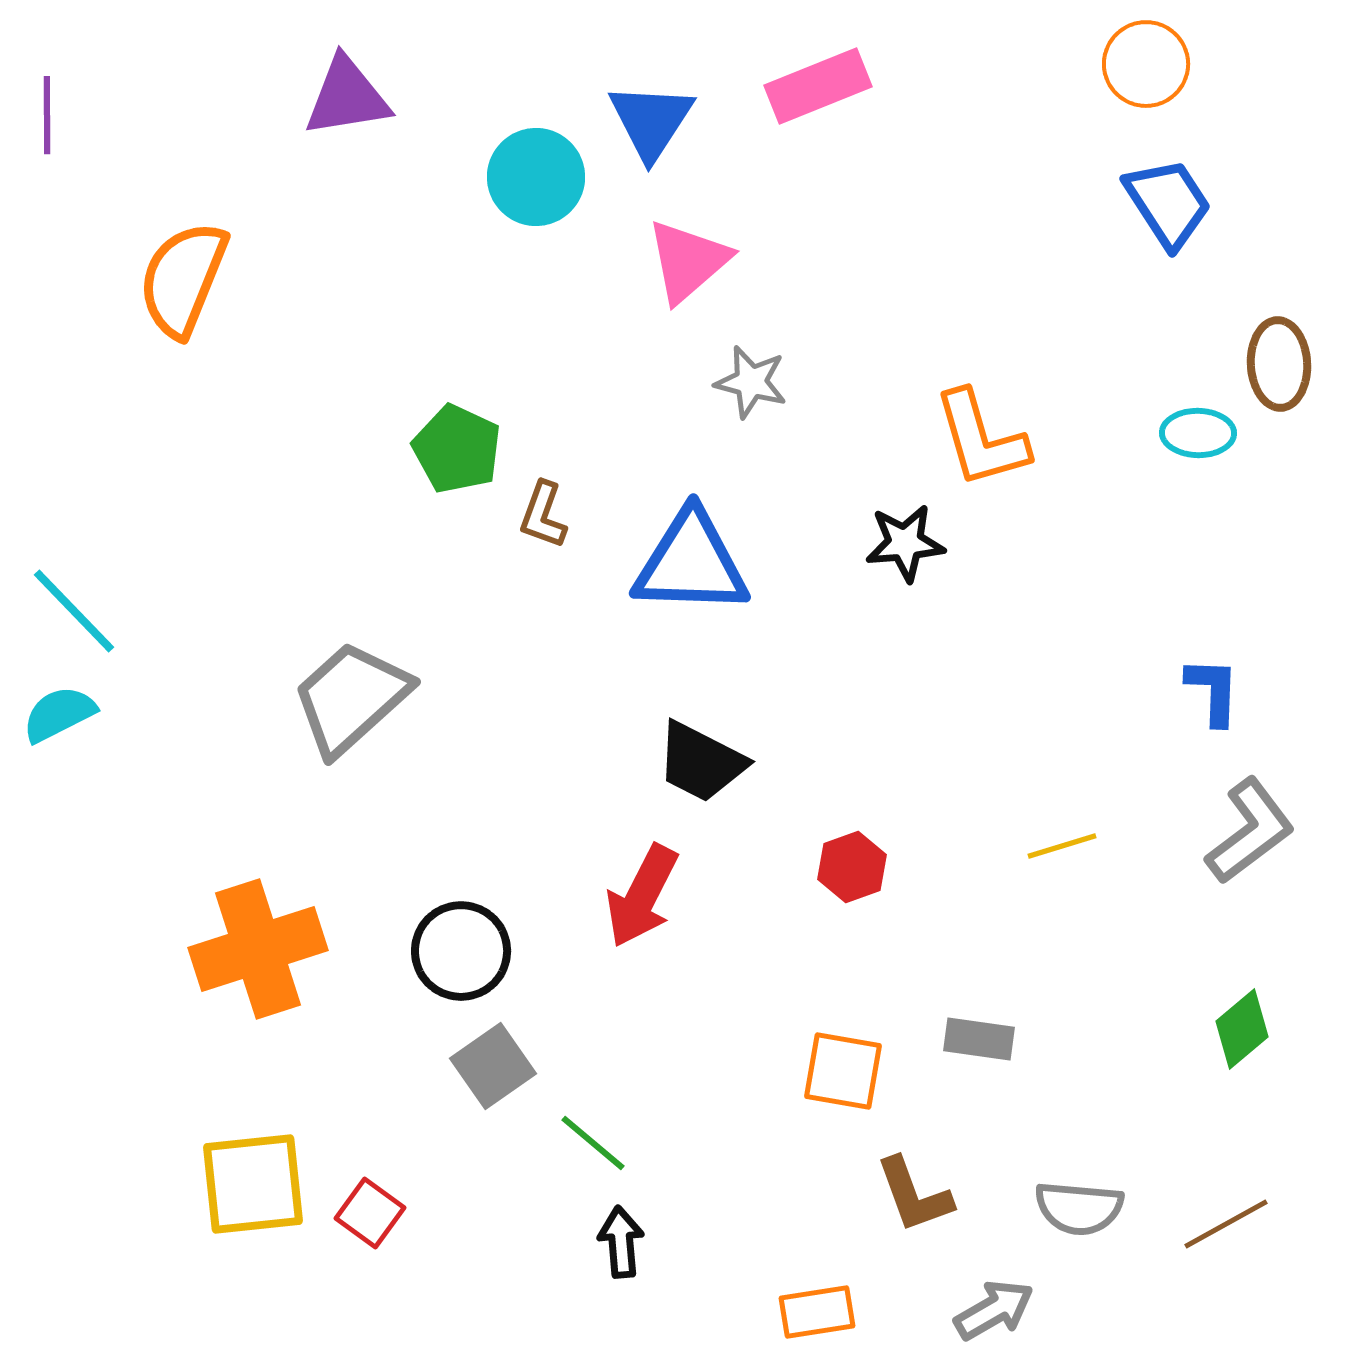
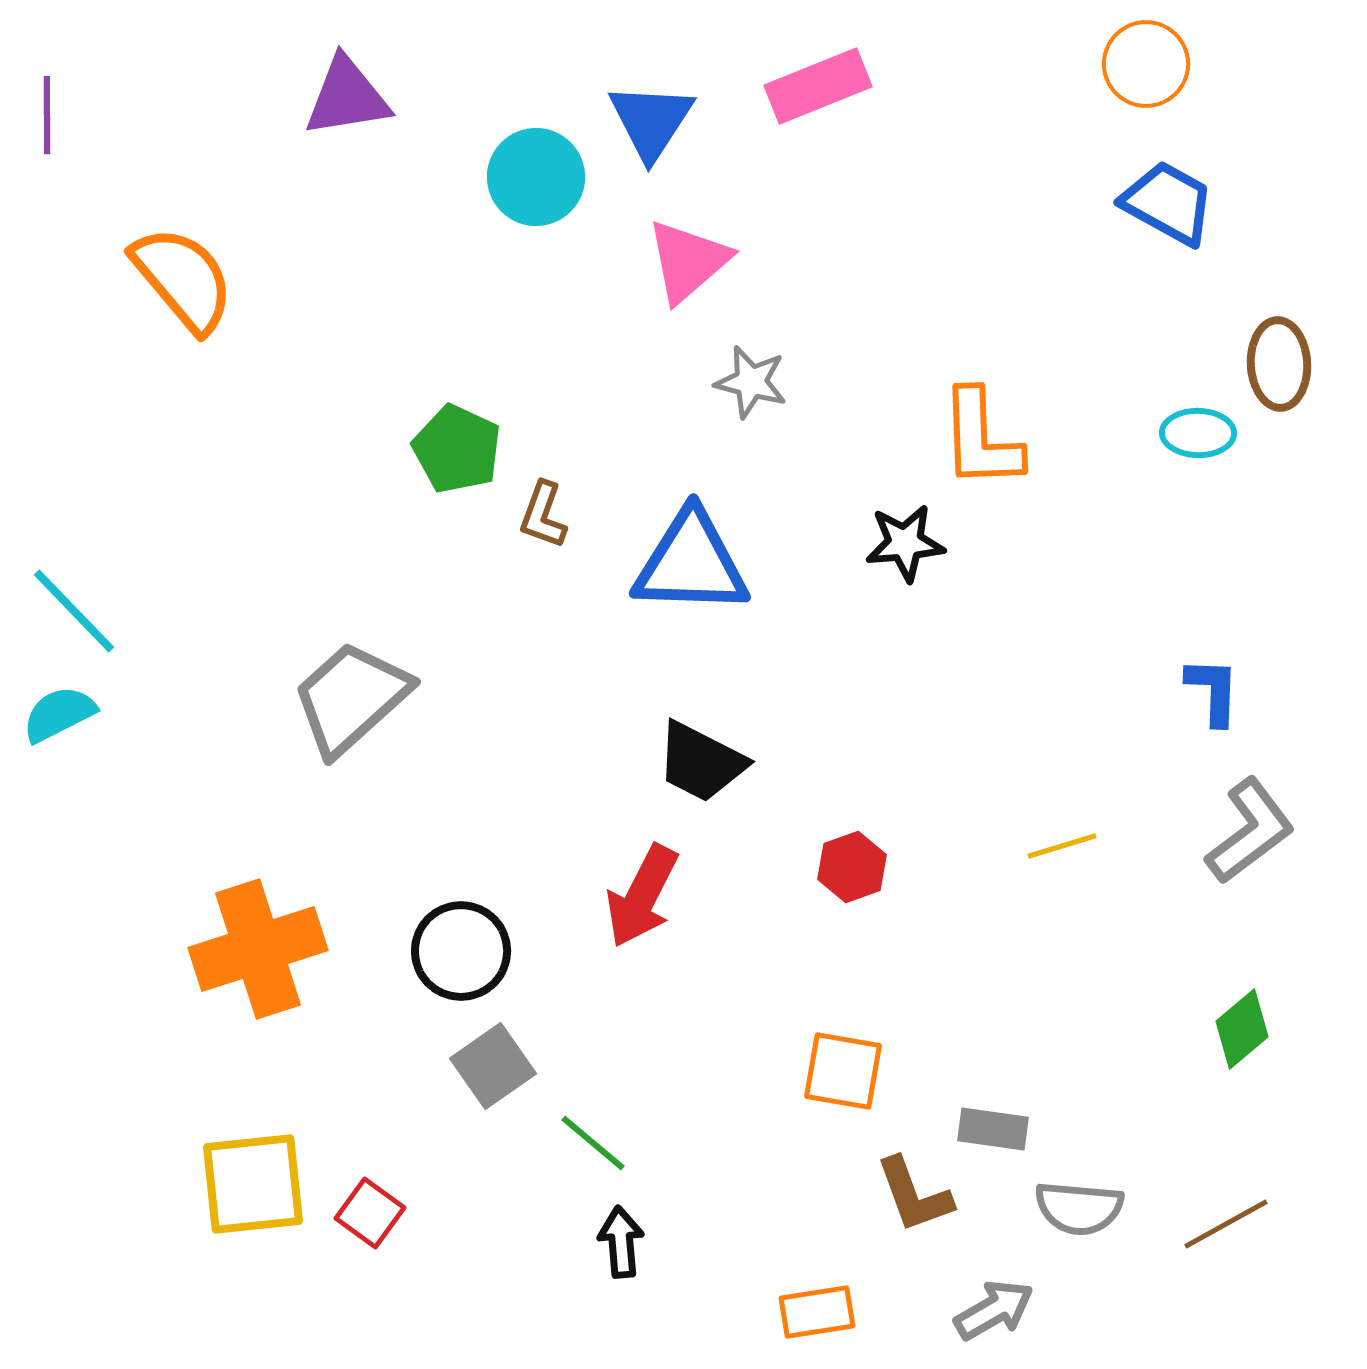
blue trapezoid at (1168, 203): rotated 28 degrees counterclockwise
orange semicircle at (183, 279): rotated 118 degrees clockwise
orange L-shape at (981, 439): rotated 14 degrees clockwise
gray rectangle at (979, 1039): moved 14 px right, 90 px down
